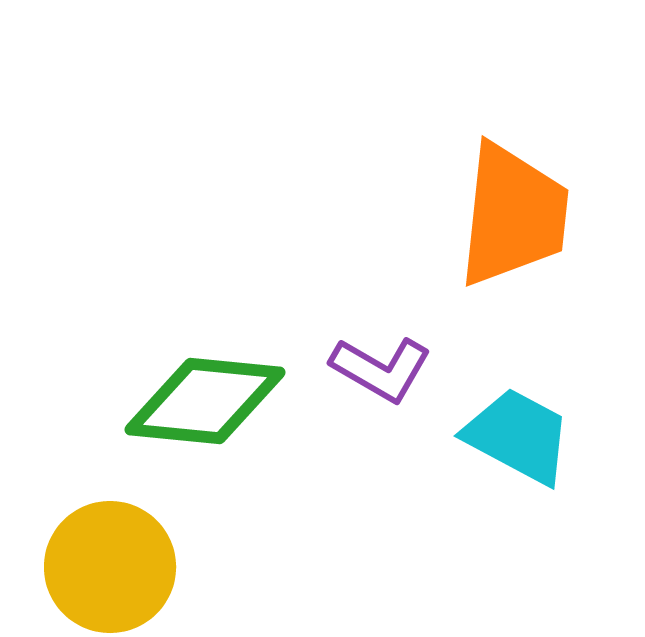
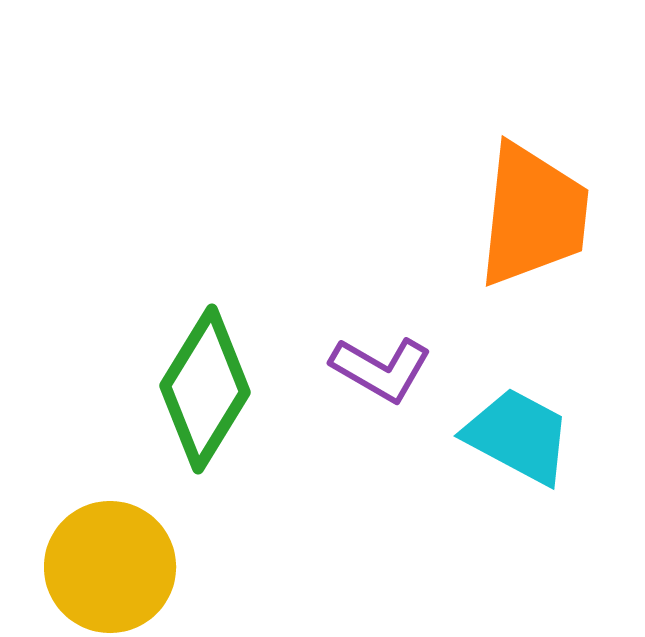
orange trapezoid: moved 20 px right
green diamond: moved 12 px up; rotated 64 degrees counterclockwise
